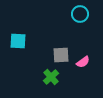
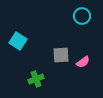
cyan circle: moved 2 px right, 2 px down
cyan square: rotated 30 degrees clockwise
green cross: moved 15 px left, 2 px down; rotated 21 degrees clockwise
